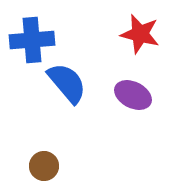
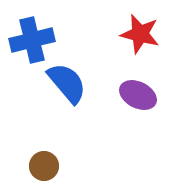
blue cross: rotated 9 degrees counterclockwise
purple ellipse: moved 5 px right
